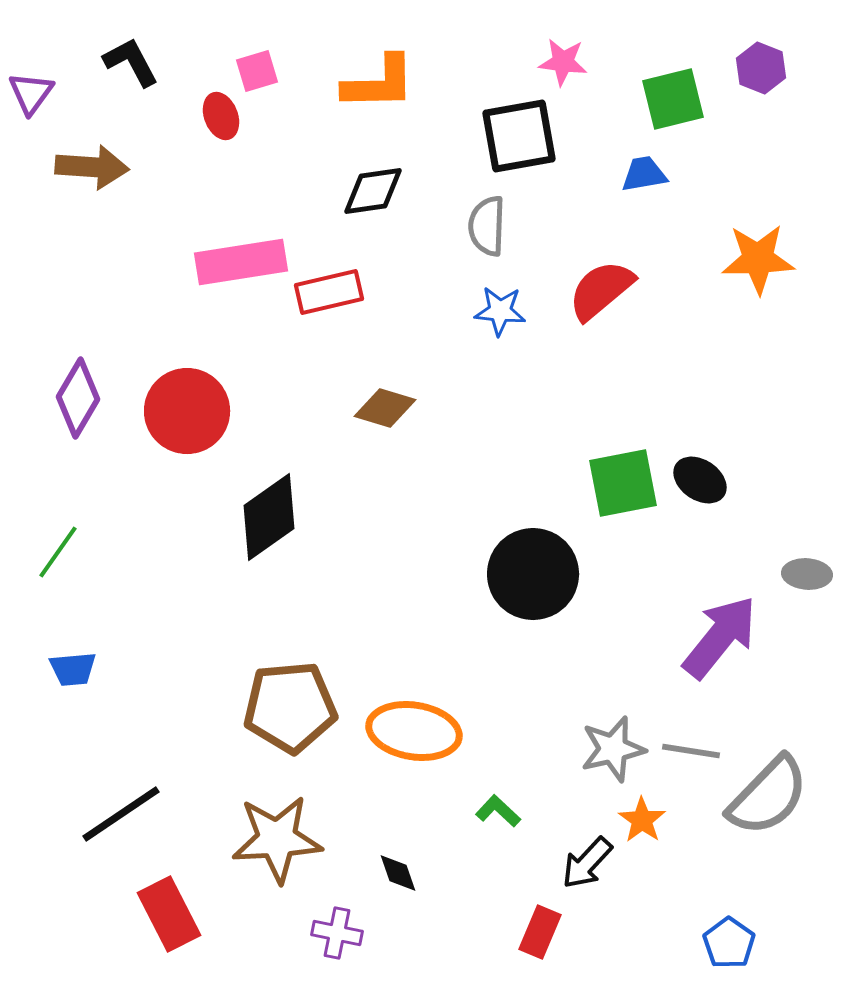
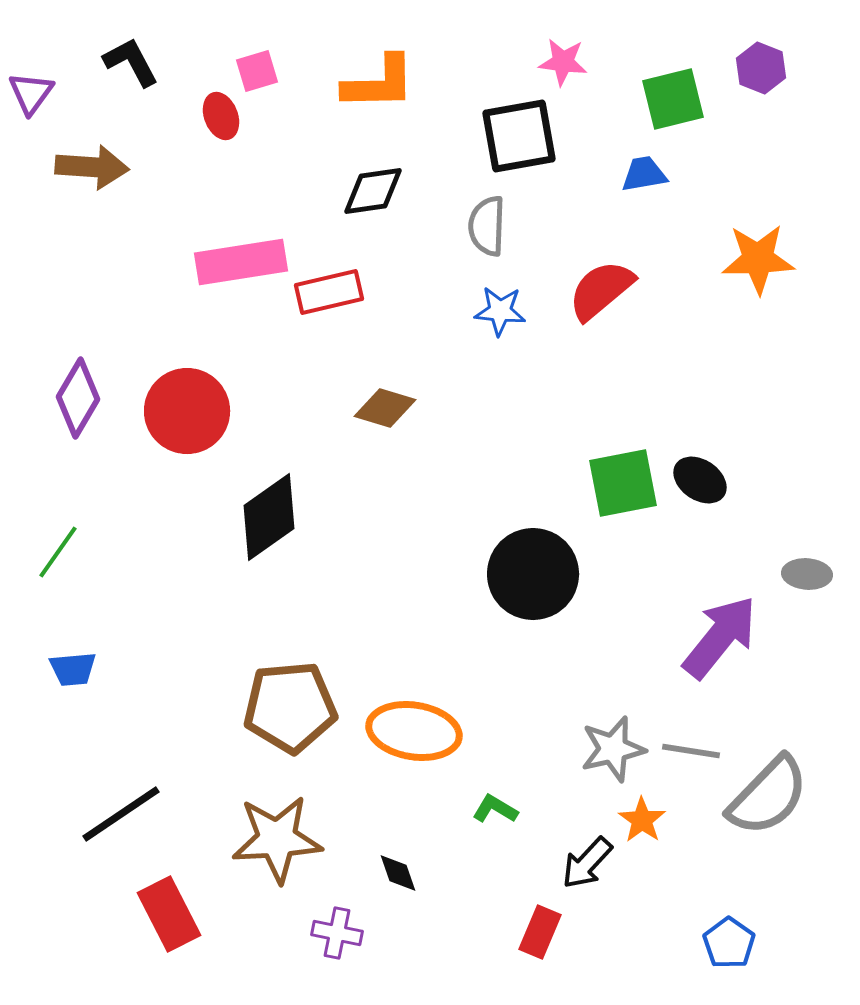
green L-shape at (498, 811): moved 3 px left, 2 px up; rotated 12 degrees counterclockwise
